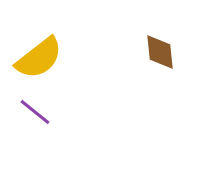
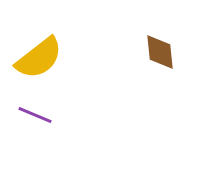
purple line: moved 3 px down; rotated 16 degrees counterclockwise
